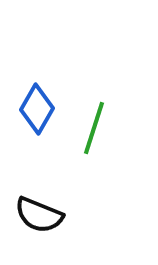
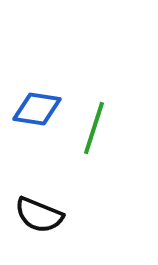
blue diamond: rotated 69 degrees clockwise
